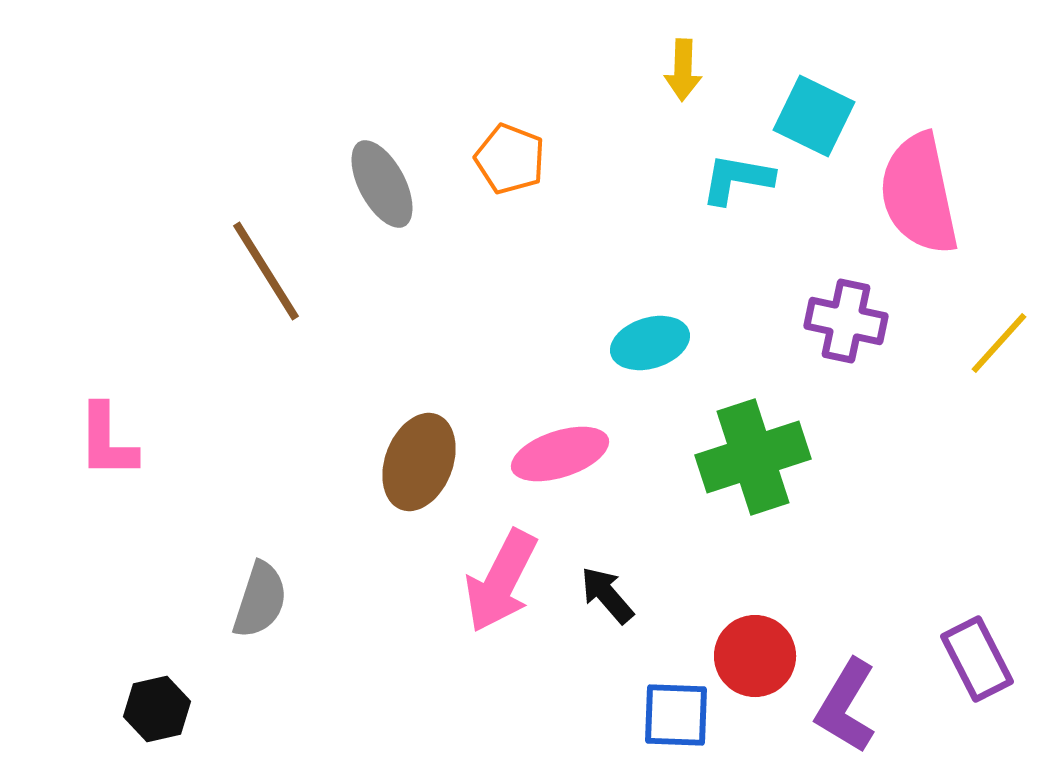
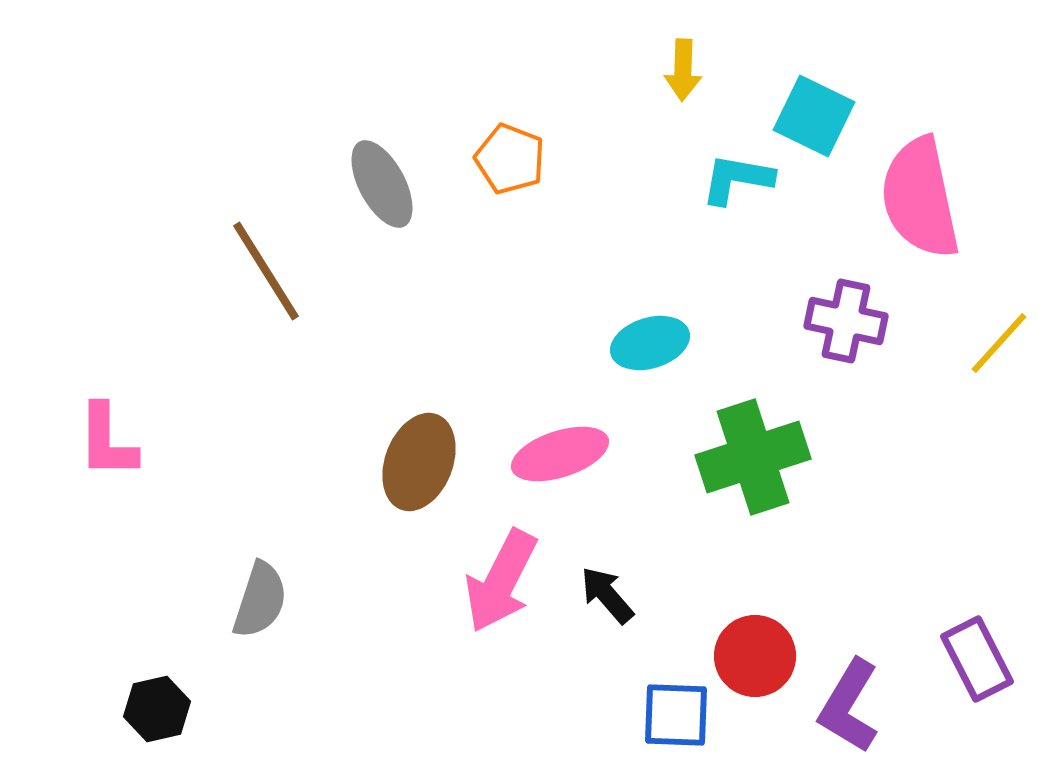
pink semicircle: moved 1 px right, 4 px down
purple L-shape: moved 3 px right
